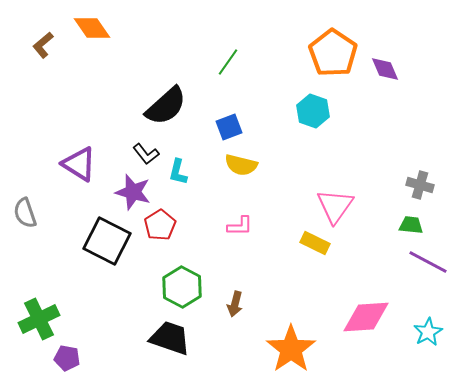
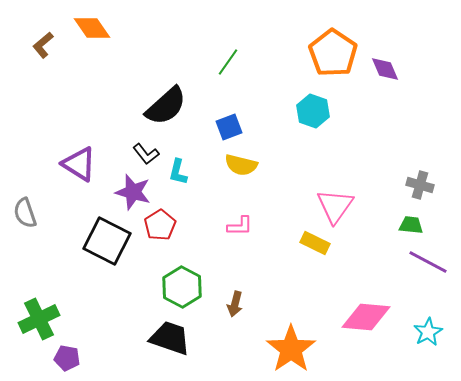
pink diamond: rotated 9 degrees clockwise
